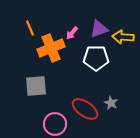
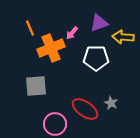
purple triangle: moved 6 px up
